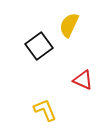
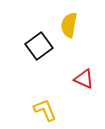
yellow semicircle: rotated 15 degrees counterclockwise
red triangle: moved 1 px right, 1 px up
